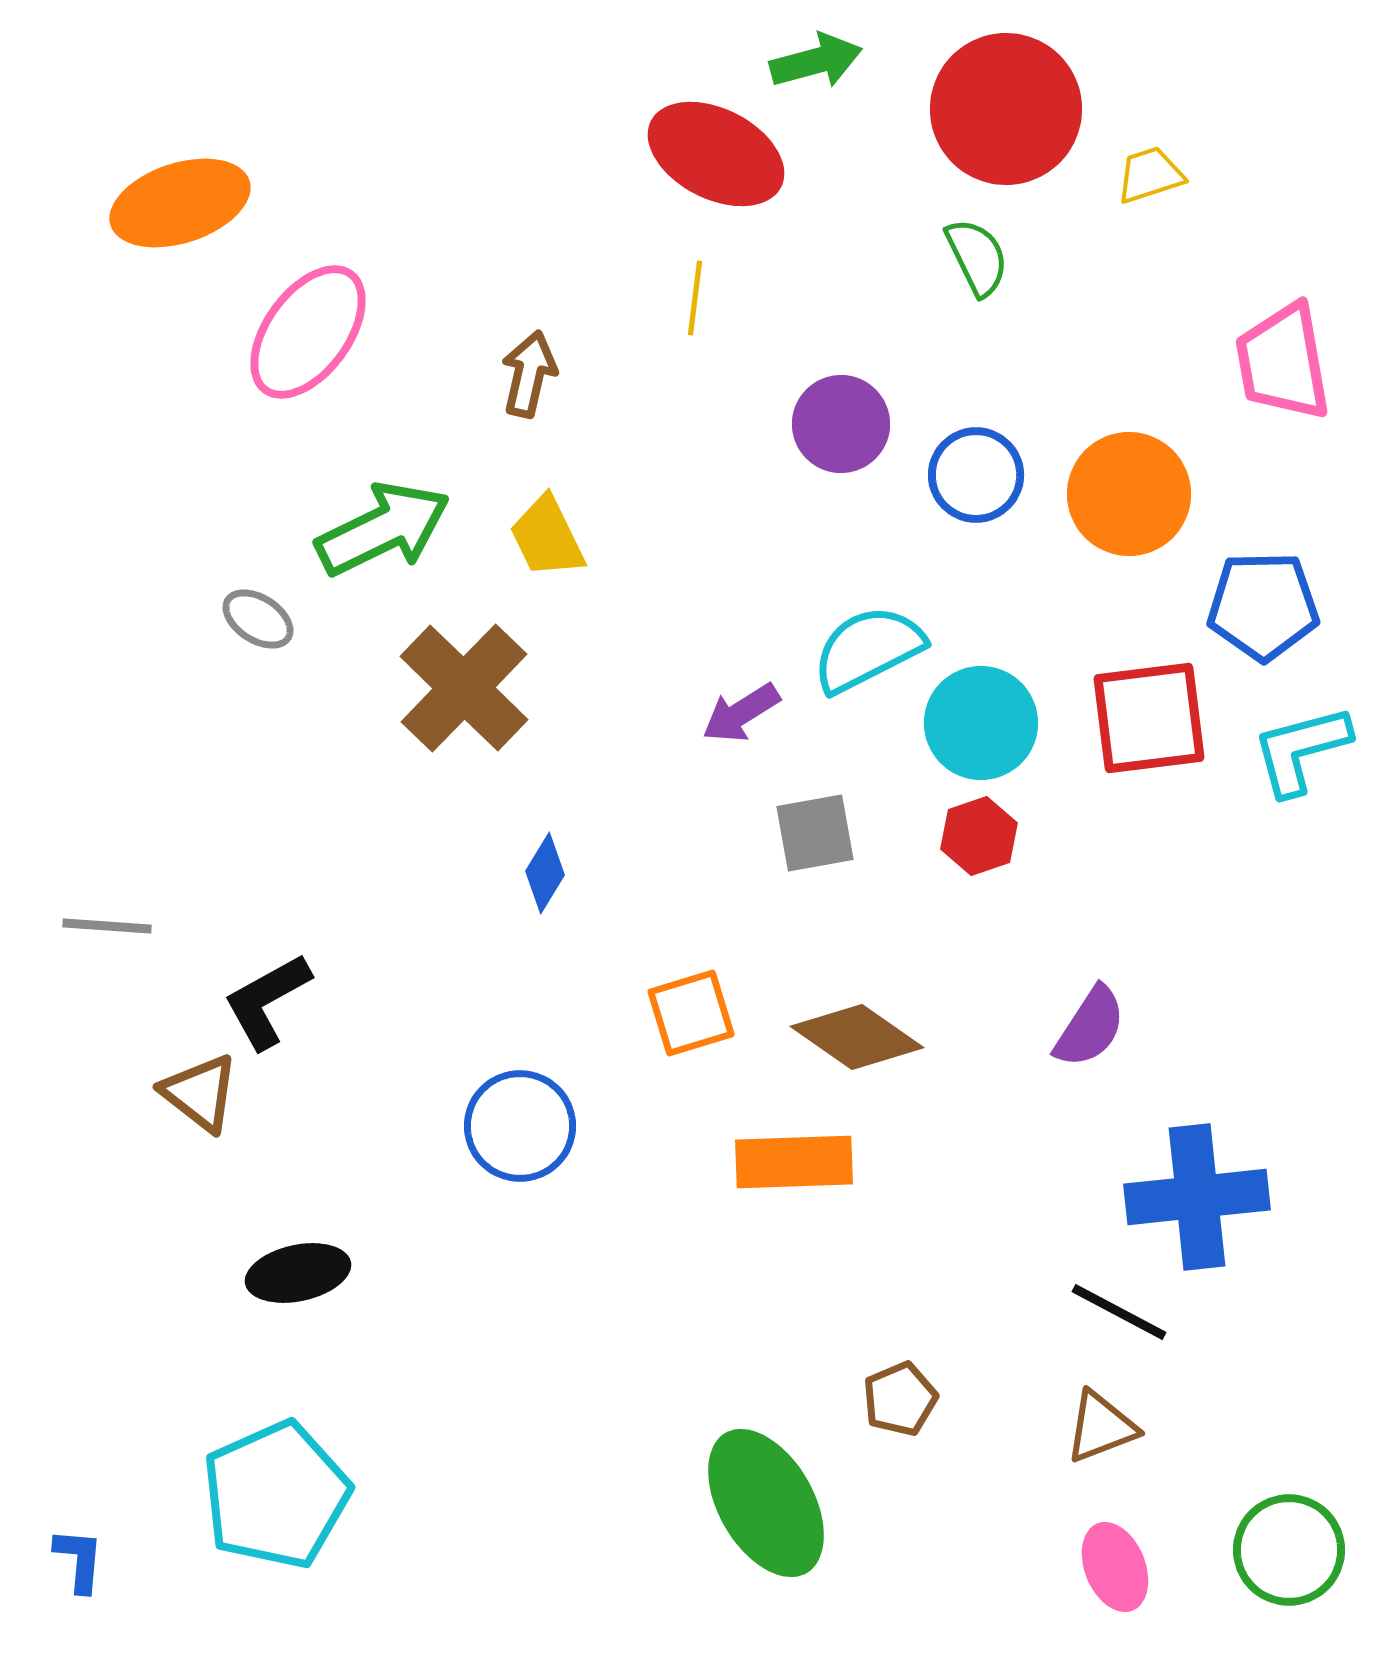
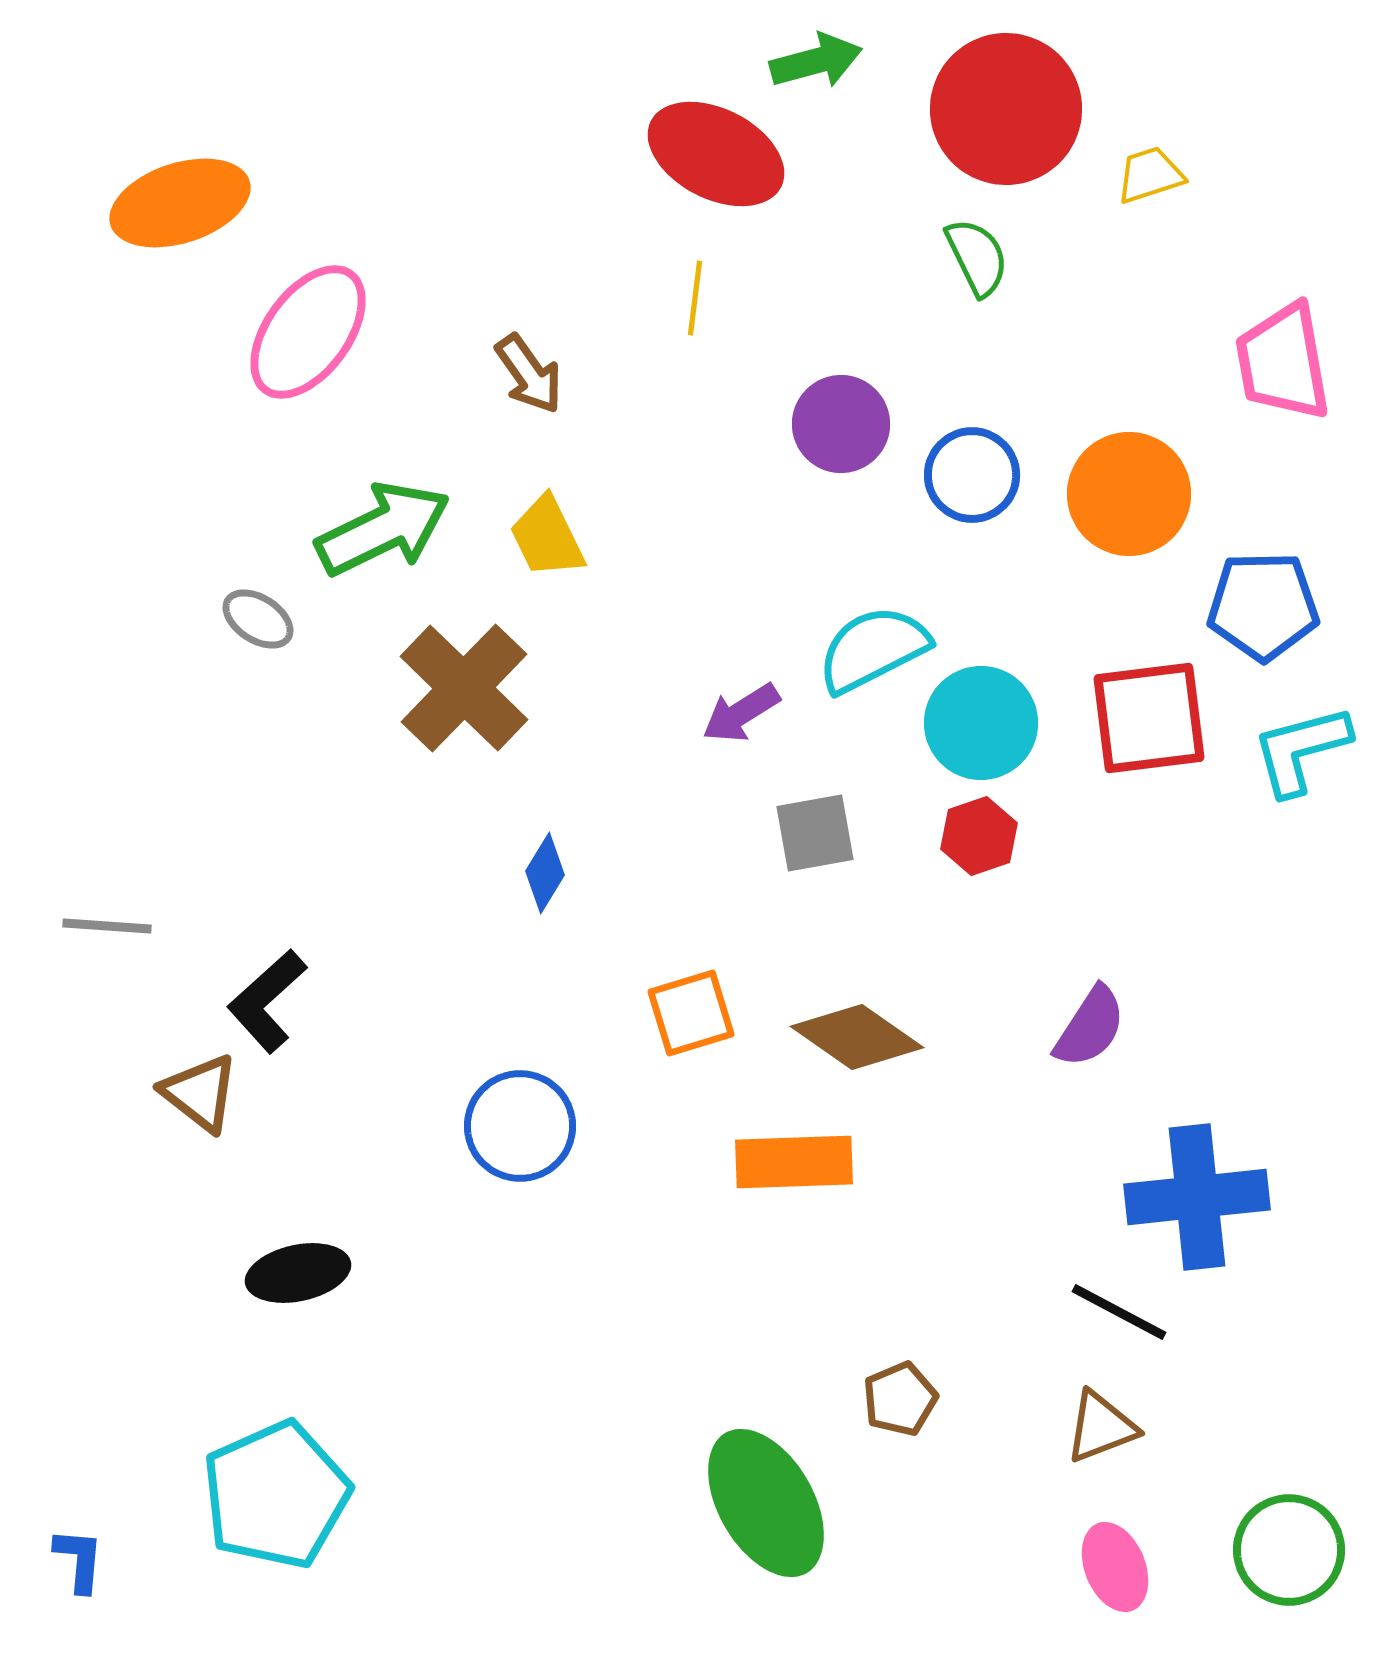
brown arrow at (529, 374): rotated 132 degrees clockwise
blue circle at (976, 475): moved 4 px left
cyan semicircle at (868, 649): moved 5 px right
black L-shape at (267, 1001): rotated 13 degrees counterclockwise
